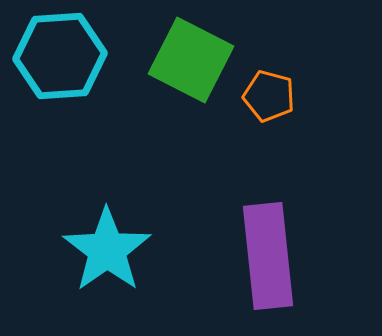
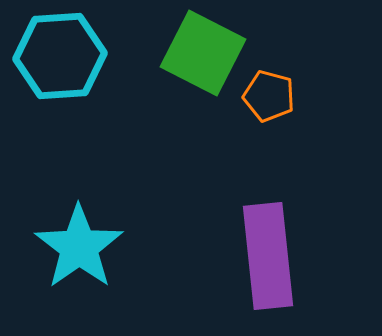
green square: moved 12 px right, 7 px up
cyan star: moved 28 px left, 3 px up
